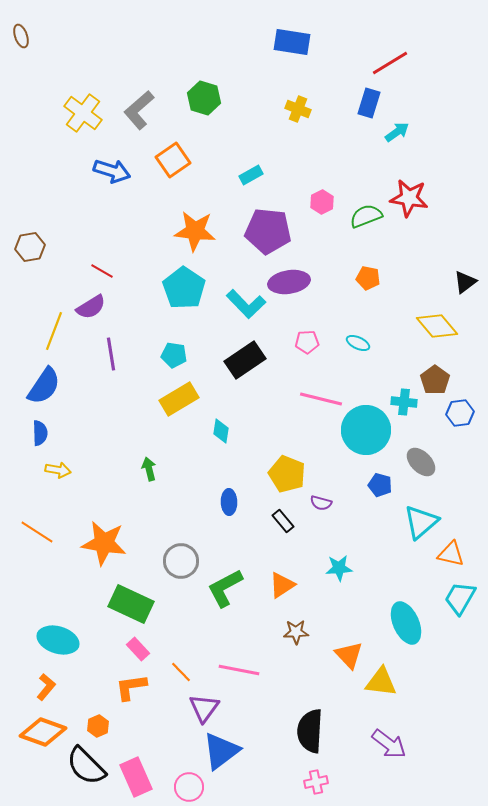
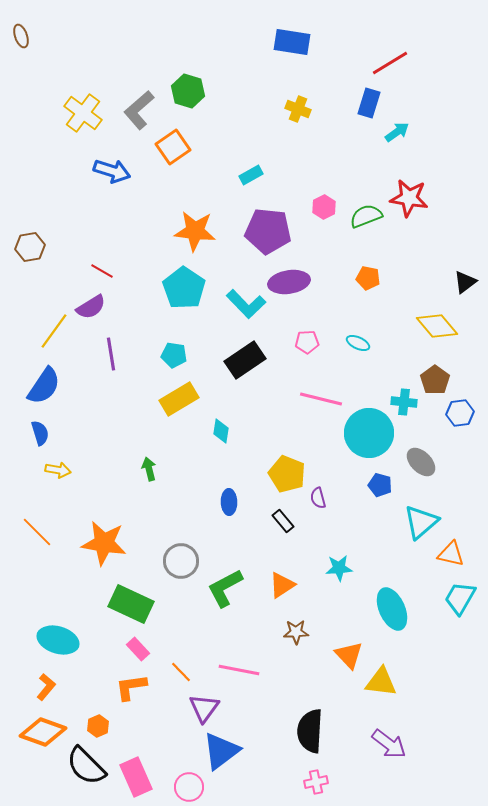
green hexagon at (204, 98): moved 16 px left, 7 px up
orange square at (173, 160): moved 13 px up
pink hexagon at (322, 202): moved 2 px right, 5 px down
yellow line at (54, 331): rotated 15 degrees clockwise
cyan circle at (366, 430): moved 3 px right, 3 px down
blue semicircle at (40, 433): rotated 15 degrees counterclockwise
purple semicircle at (321, 503): moved 3 px left, 5 px up; rotated 60 degrees clockwise
orange line at (37, 532): rotated 12 degrees clockwise
cyan ellipse at (406, 623): moved 14 px left, 14 px up
